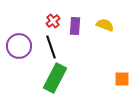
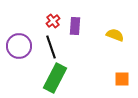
yellow semicircle: moved 10 px right, 10 px down
